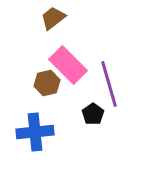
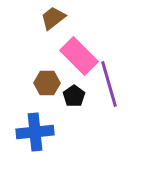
pink rectangle: moved 11 px right, 9 px up
brown hexagon: rotated 15 degrees clockwise
black pentagon: moved 19 px left, 18 px up
